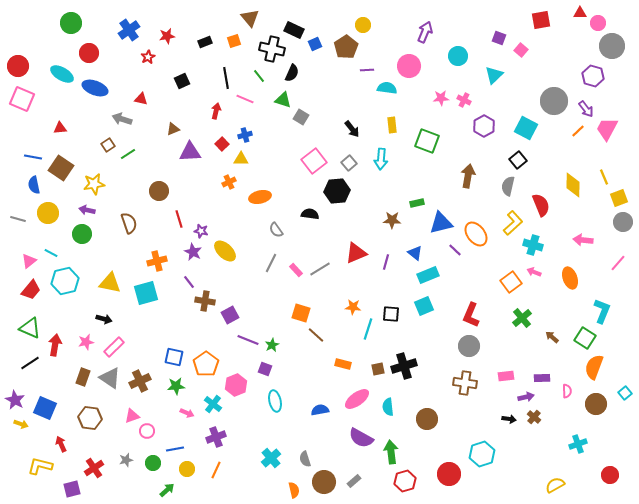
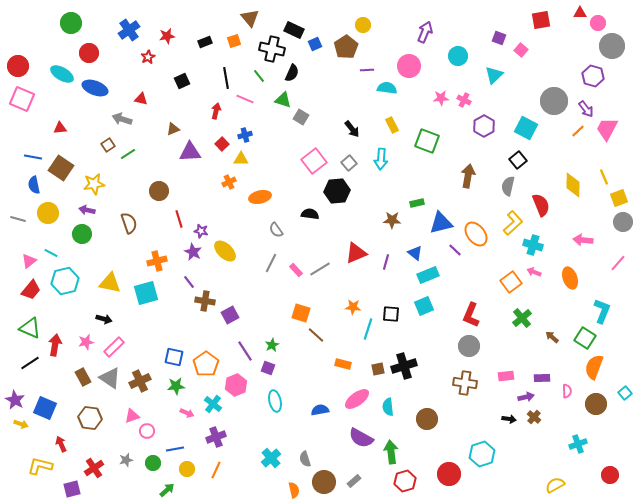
yellow rectangle at (392, 125): rotated 21 degrees counterclockwise
purple line at (248, 340): moved 3 px left, 11 px down; rotated 35 degrees clockwise
purple square at (265, 369): moved 3 px right, 1 px up
brown rectangle at (83, 377): rotated 48 degrees counterclockwise
